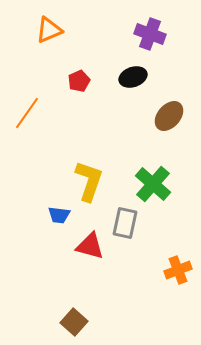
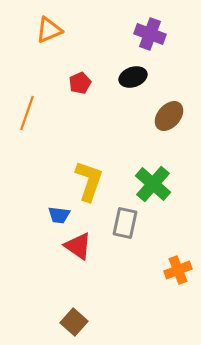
red pentagon: moved 1 px right, 2 px down
orange line: rotated 16 degrees counterclockwise
red triangle: moved 12 px left; rotated 20 degrees clockwise
